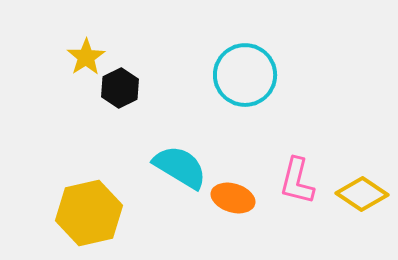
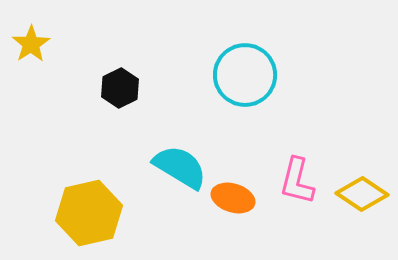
yellow star: moved 55 px left, 13 px up
